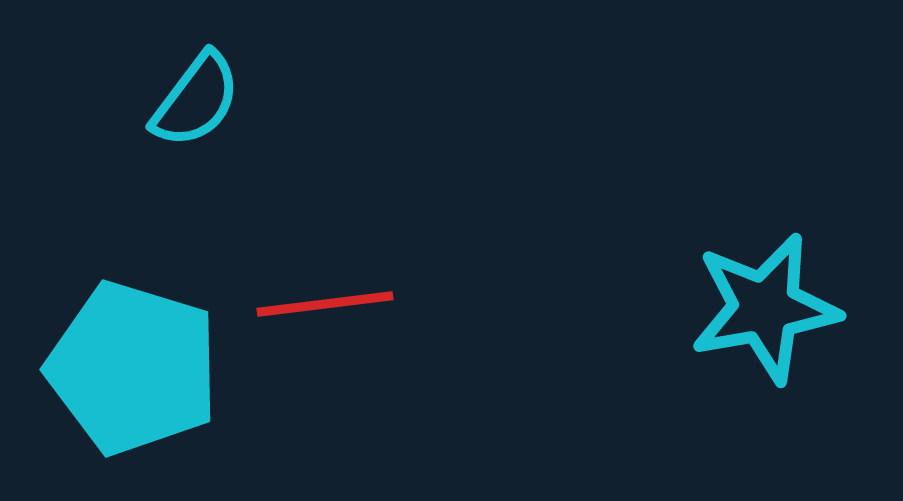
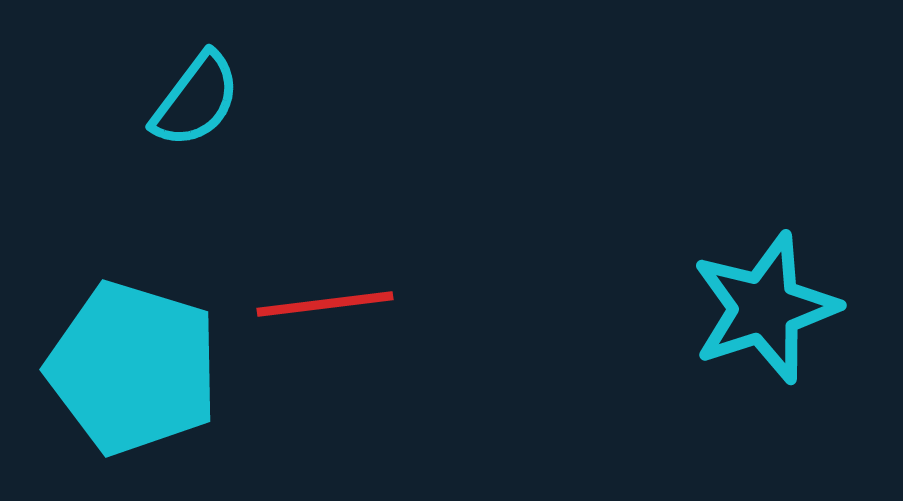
cyan star: rotated 8 degrees counterclockwise
